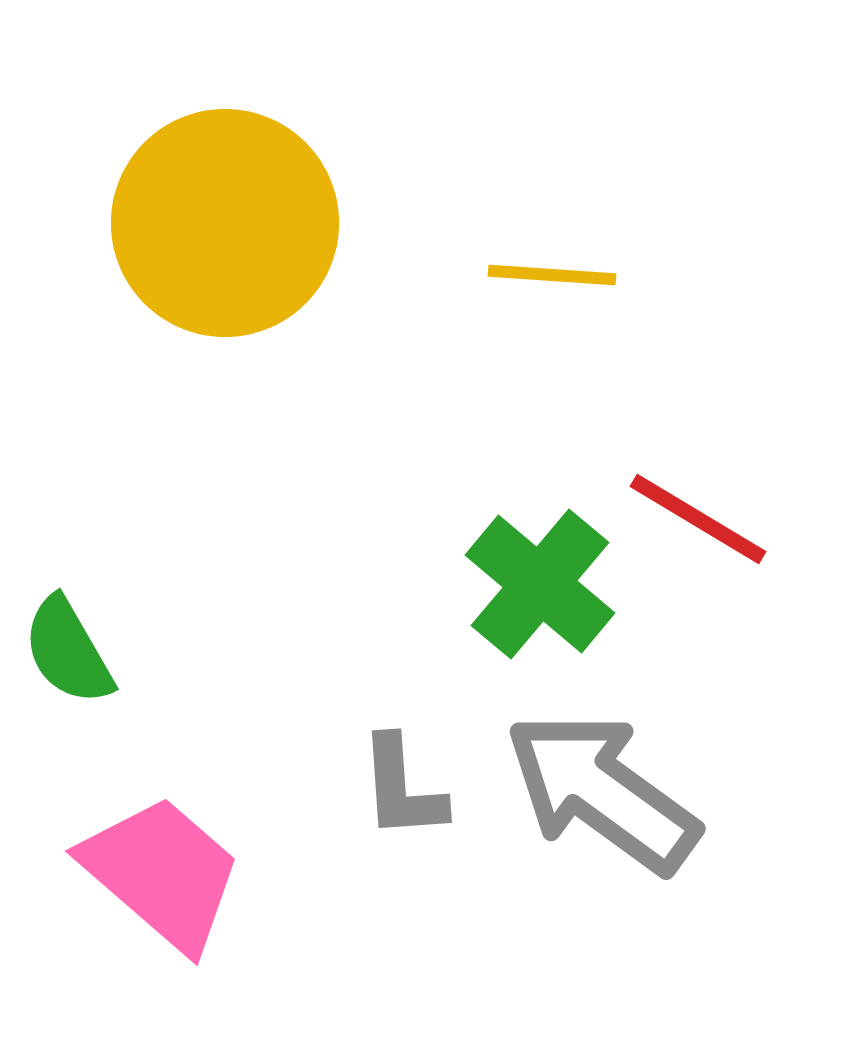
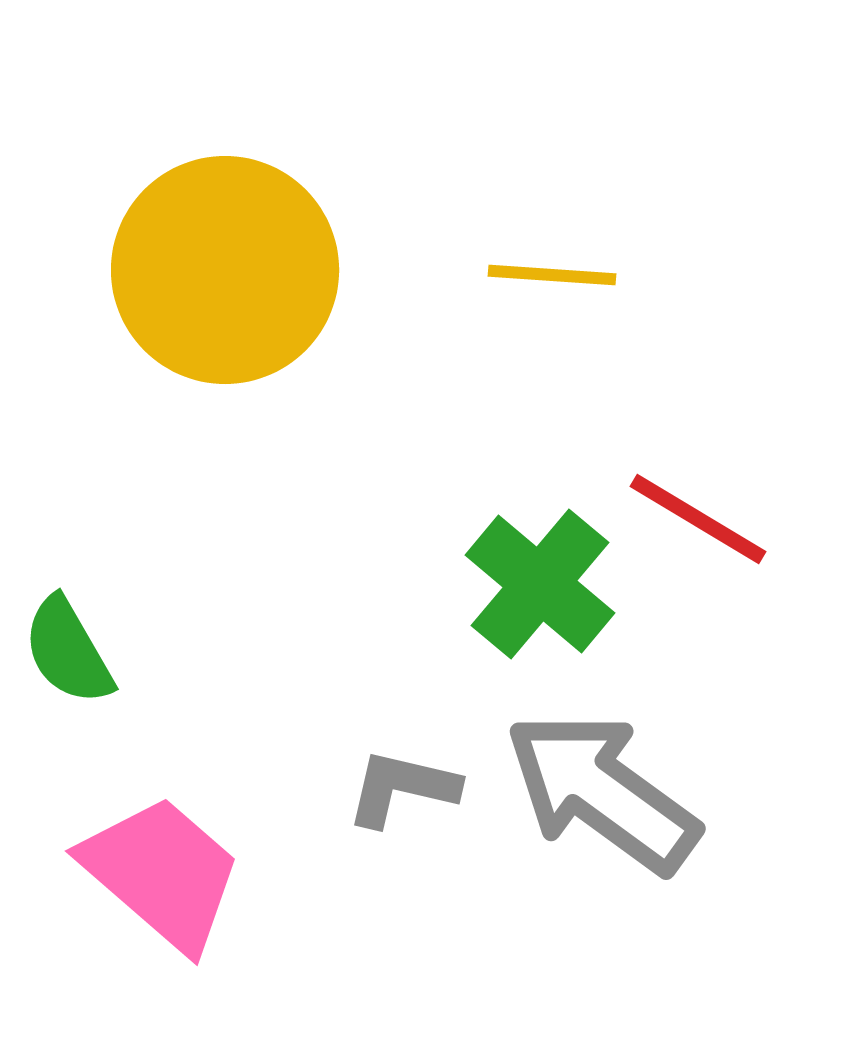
yellow circle: moved 47 px down
gray L-shape: rotated 107 degrees clockwise
